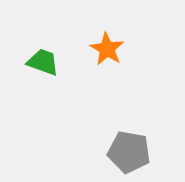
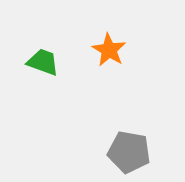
orange star: moved 2 px right, 1 px down
